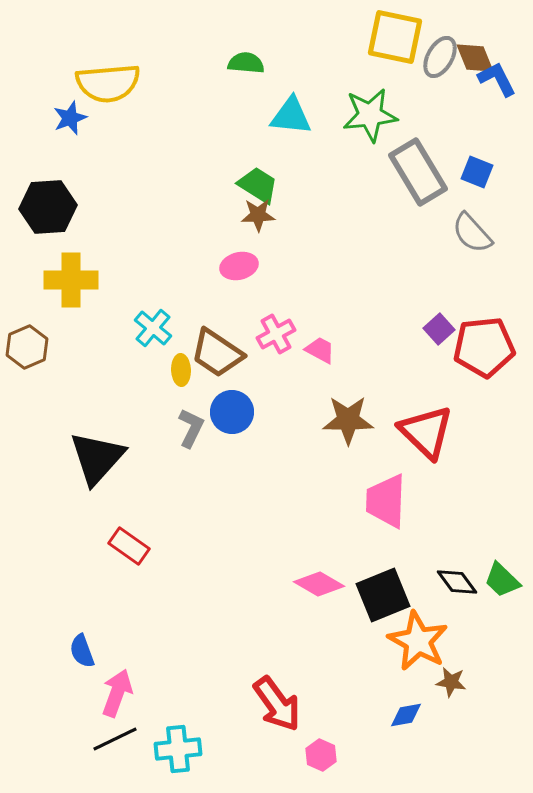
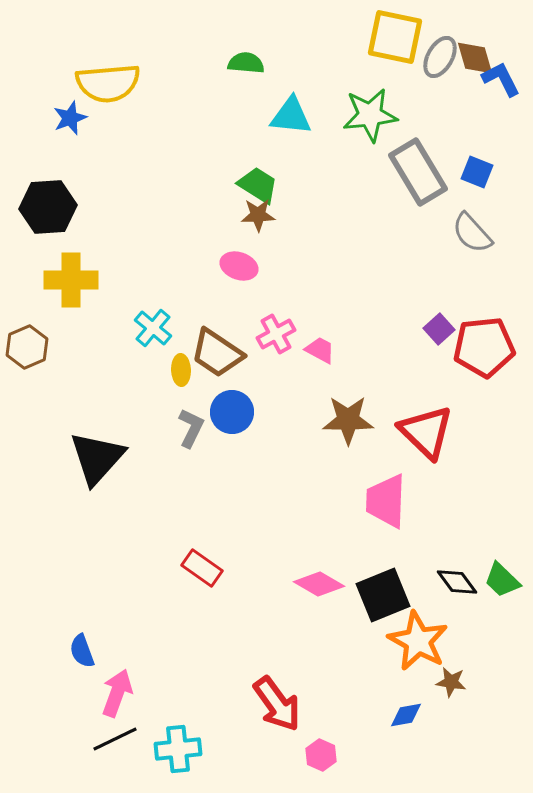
brown diamond at (475, 58): rotated 6 degrees clockwise
blue L-shape at (497, 79): moved 4 px right
pink ellipse at (239, 266): rotated 33 degrees clockwise
red rectangle at (129, 546): moved 73 px right, 22 px down
